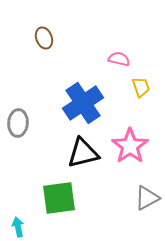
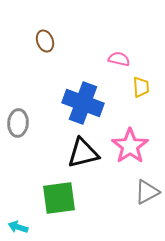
brown ellipse: moved 1 px right, 3 px down
yellow trapezoid: rotated 15 degrees clockwise
blue cross: rotated 36 degrees counterclockwise
gray triangle: moved 6 px up
cyan arrow: rotated 60 degrees counterclockwise
